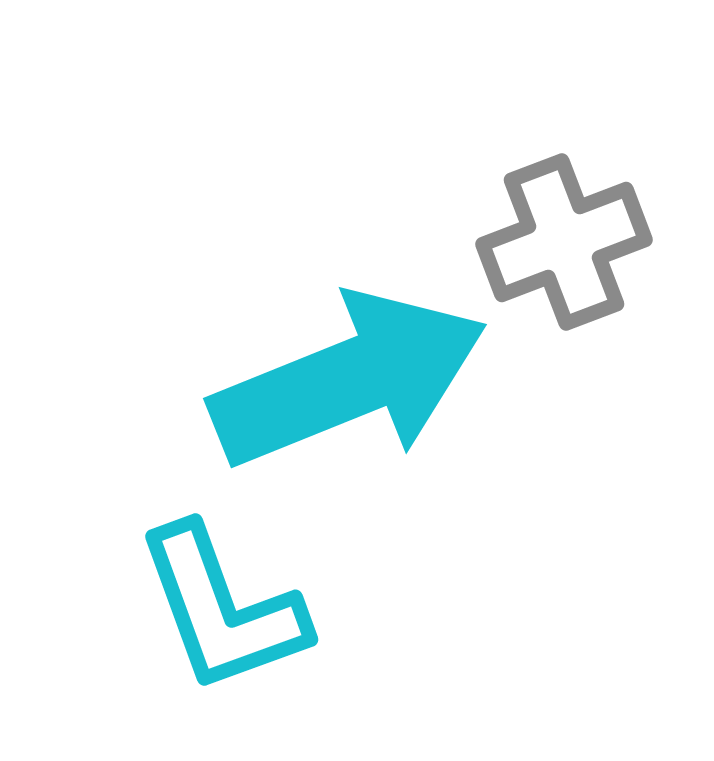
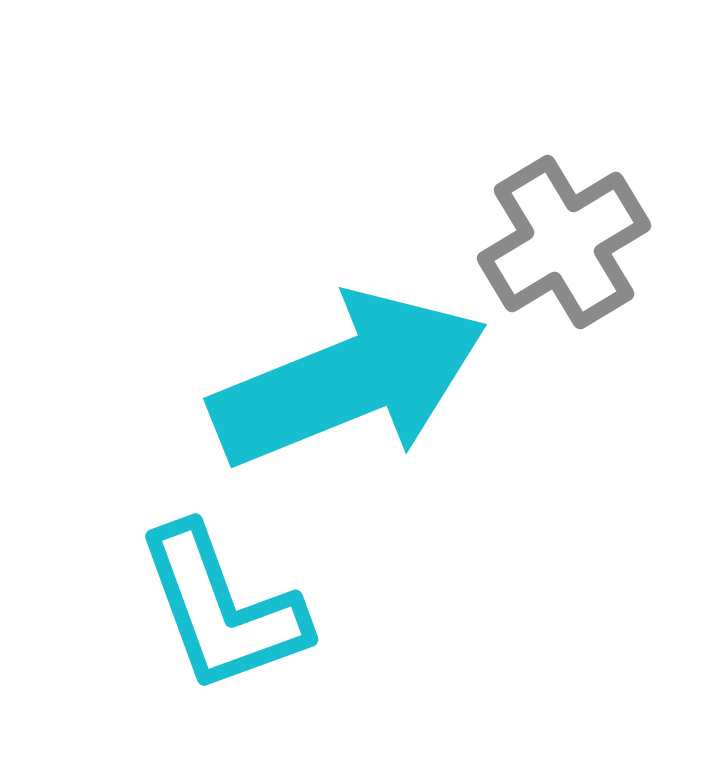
gray cross: rotated 10 degrees counterclockwise
